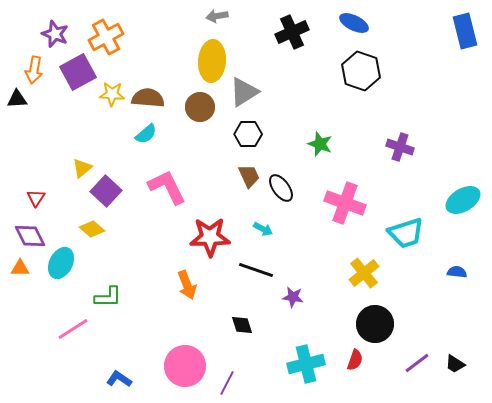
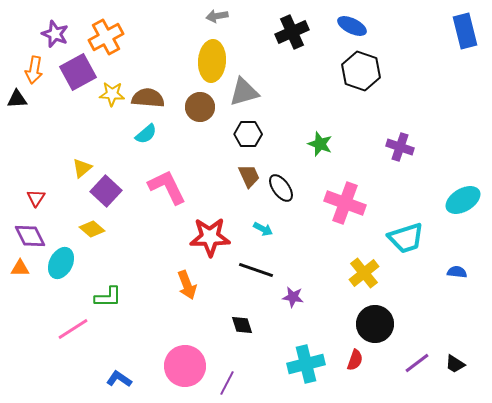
blue ellipse at (354, 23): moved 2 px left, 3 px down
gray triangle at (244, 92): rotated 16 degrees clockwise
cyan trapezoid at (406, 233): moved 5 px down
